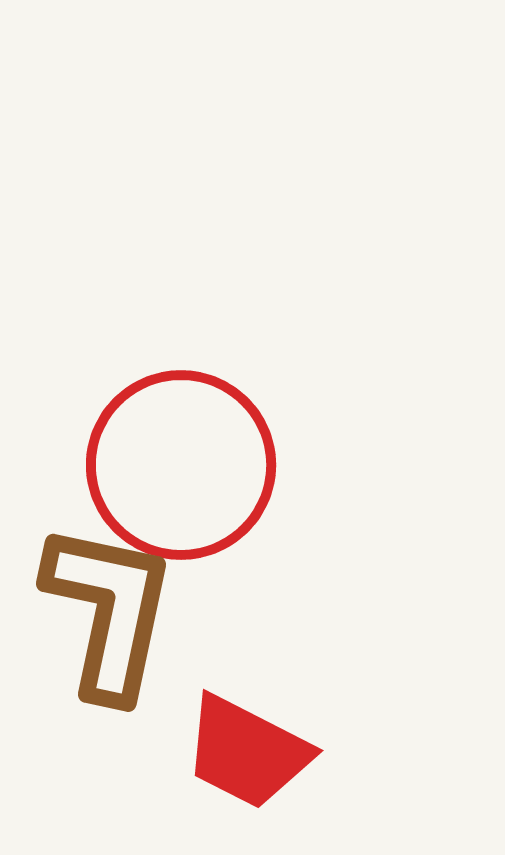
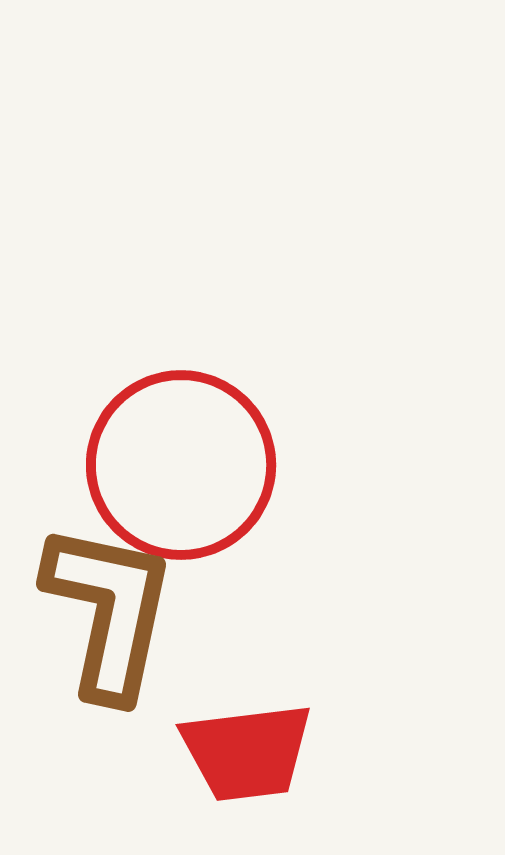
red trapezoid: rotated 34 degrees counterclockwise
